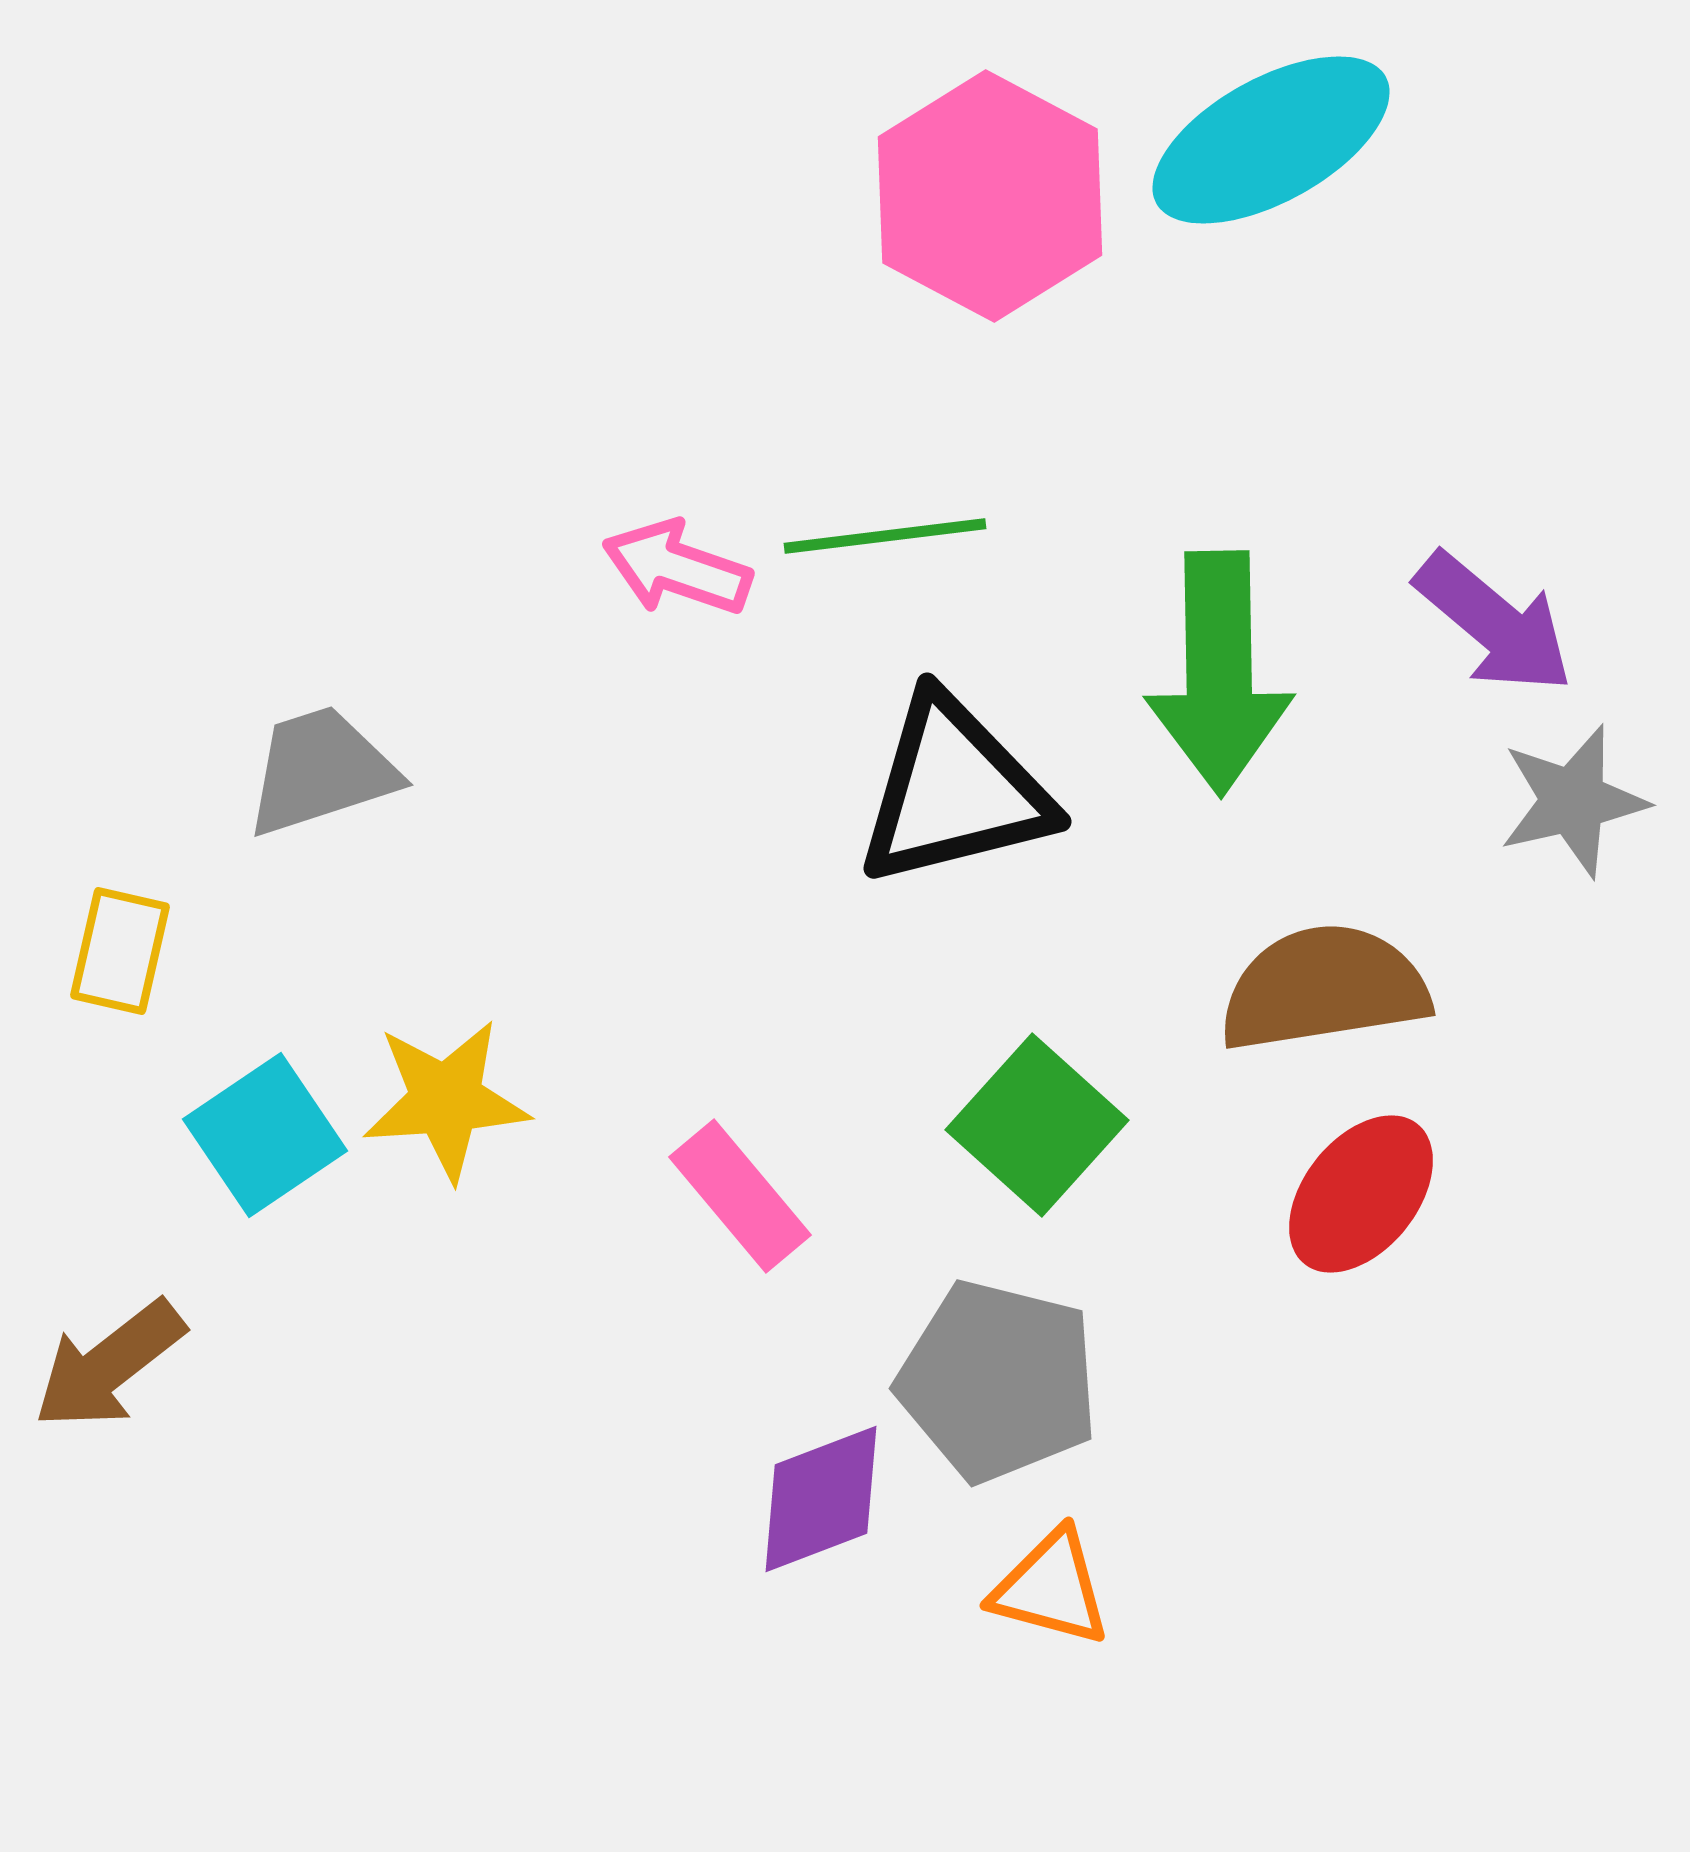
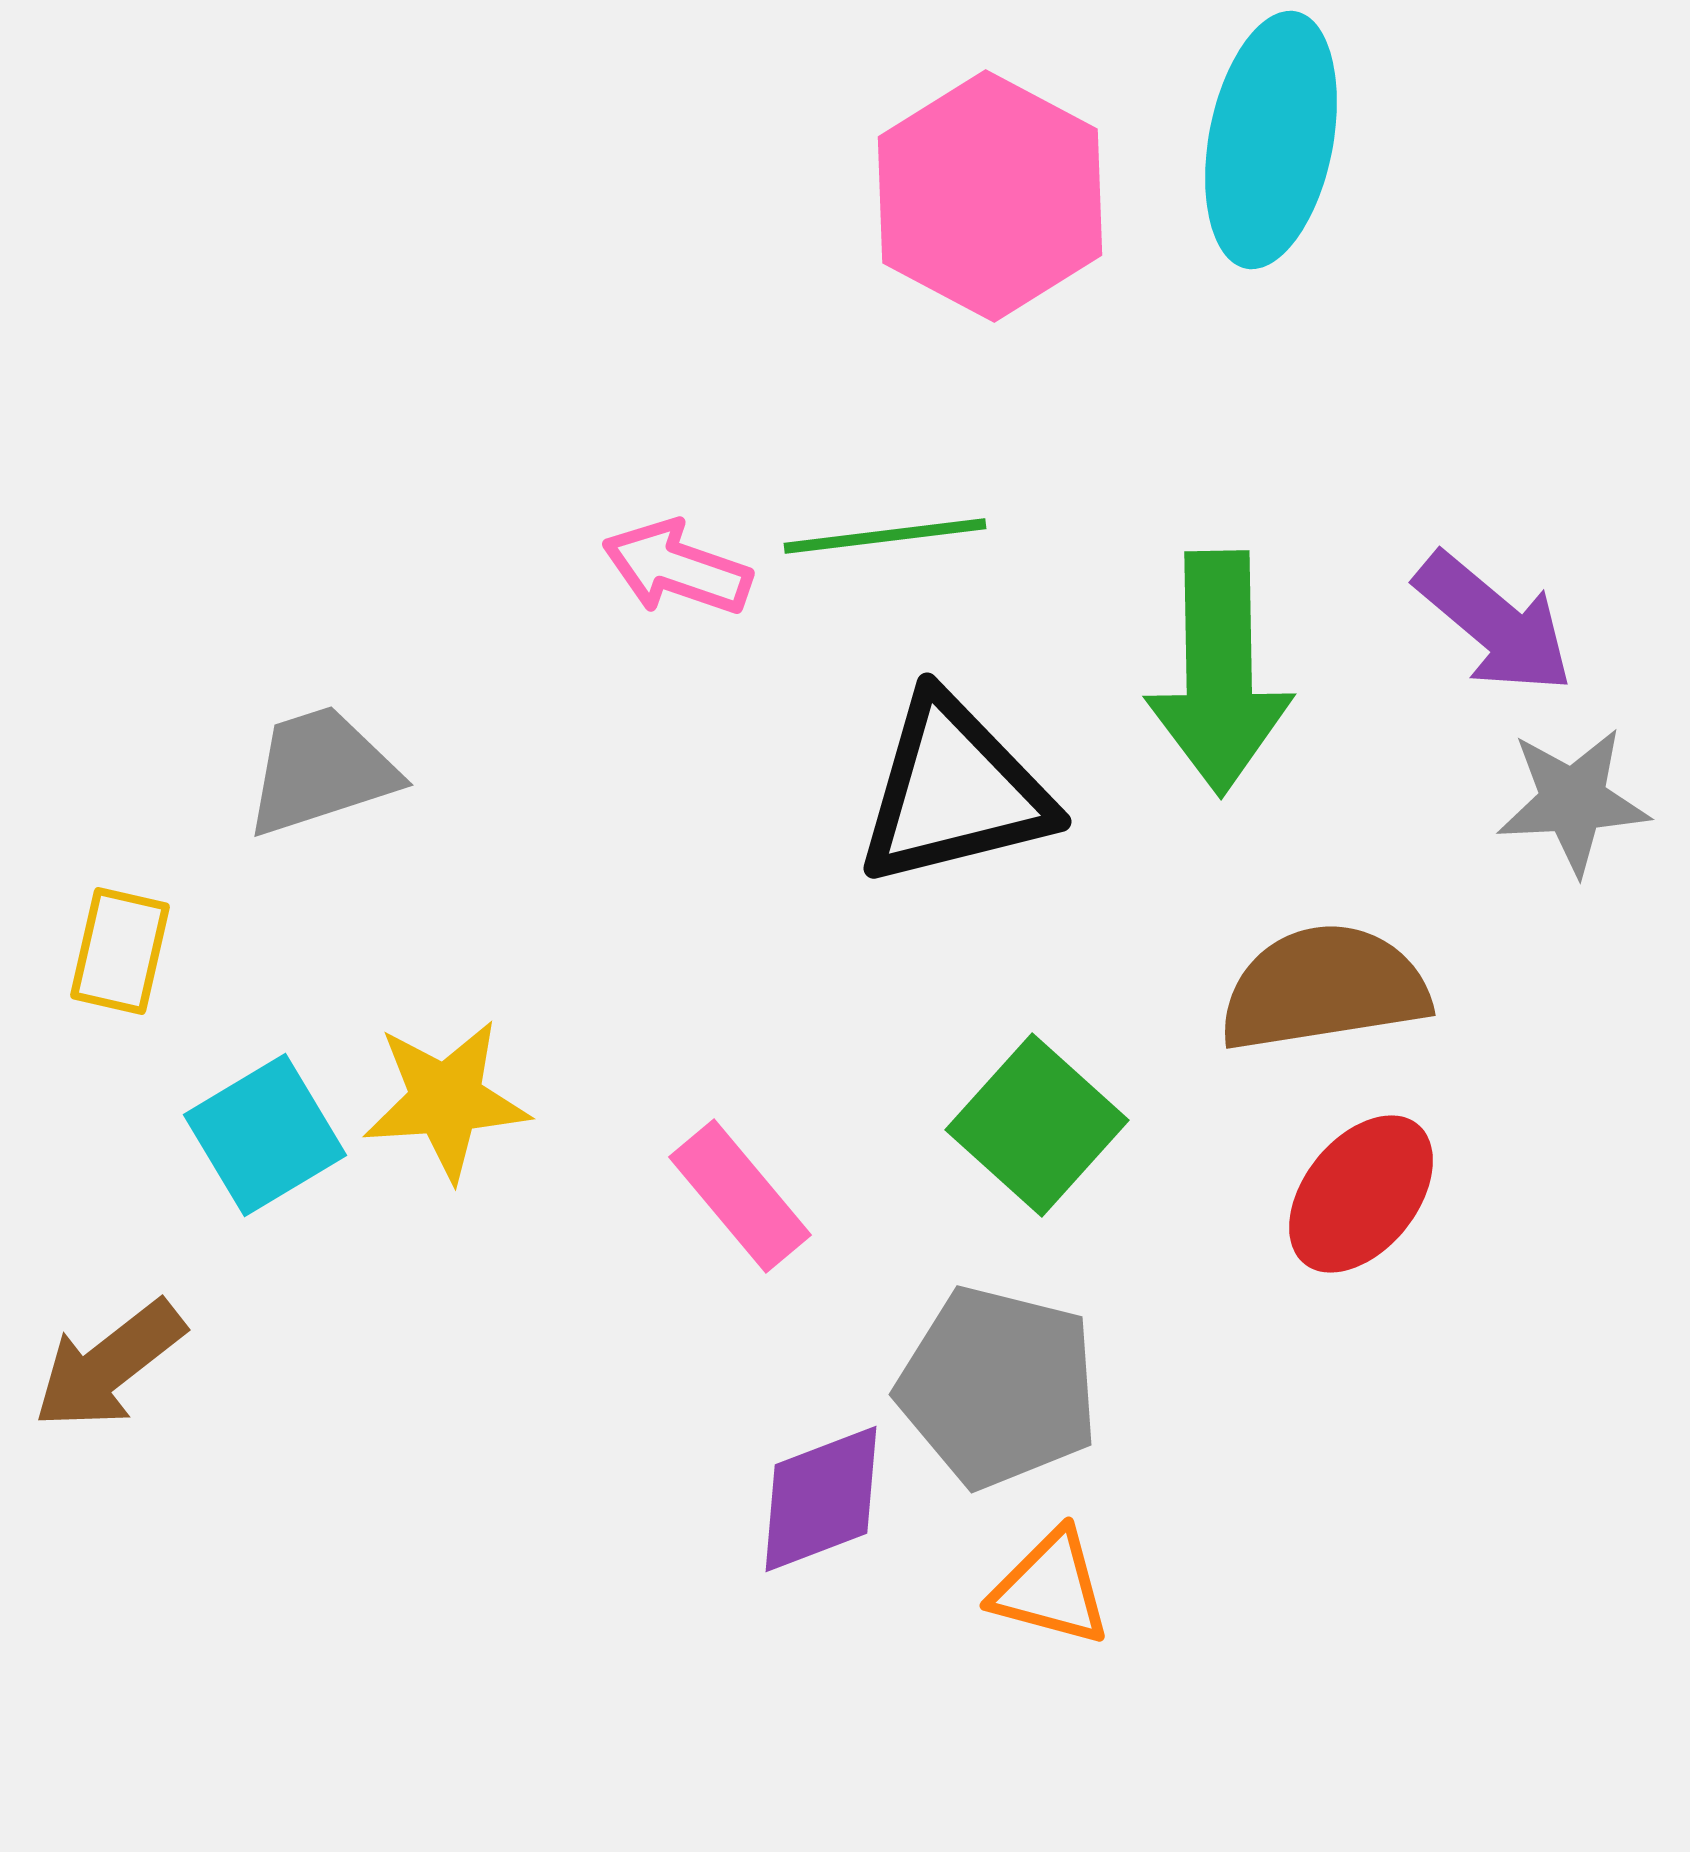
cyan ellipse: rotated 50 degrees counterclockwise
gray star: rotated 10 degrees clockwise
cyan square: rotated 3 degrees clockwise
gray pentagon: moved 6 px down
